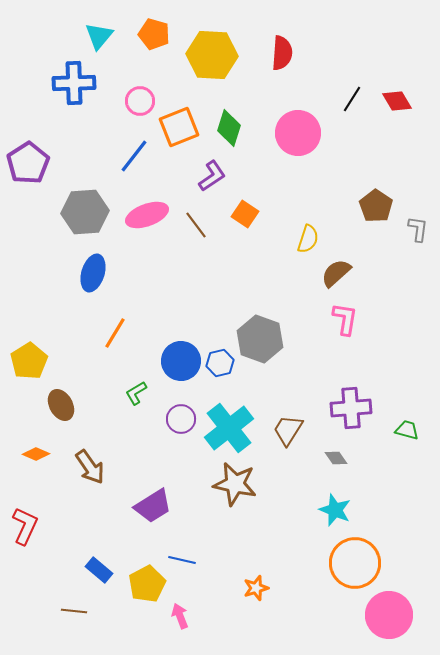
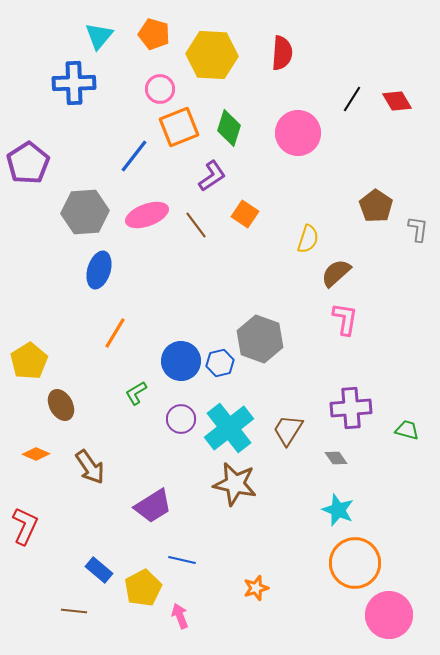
pink circle at (140, 101): moved 20 px right, 12 px up
blue ellipse at (93, 273): moved 6 px right, 3 px up
cyan star at (335, 510): moved 3 px right
yellow pentagon at (147, 584): moved 4 px left, 4 px down
